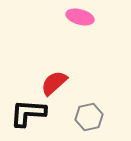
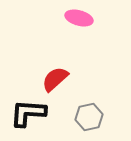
pink ellipse: moved 1 px left, 1 px down
red semicircle: moved 1 px right, 4 px up
